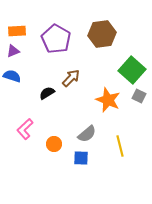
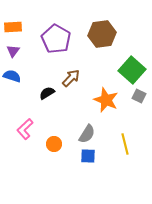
orange rectangle: moved 4 px left, 4 px up
purple triangle: rotated 32 degrees counterclockwise
orange star: moved 2 px left
gray semicircle: rotated 18 degrees counterclockwise
yellow line: moved 5 px right, 2 px up
blue square: moved 7 px right, 2 px up
